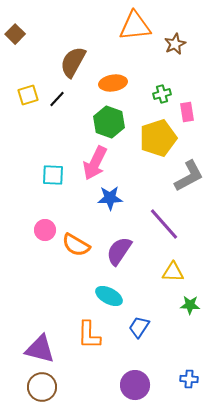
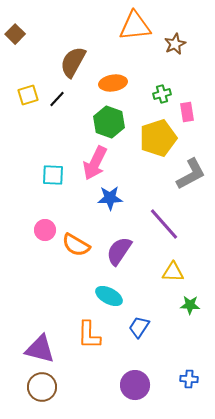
gray L-shape: moved 2 px right, 2 px up
